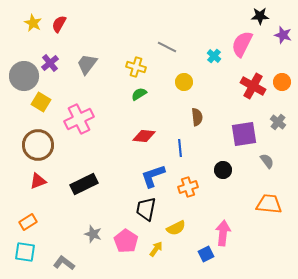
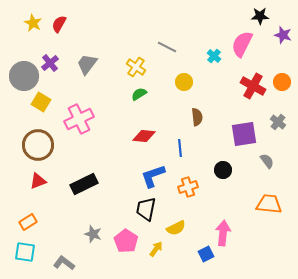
yellow cross: rotated 18 degrees clockwise
